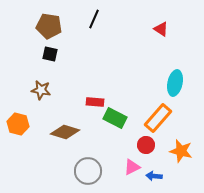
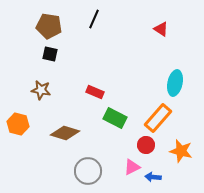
red rectangle: moved 10 px up; rotated 18 degrees clockwise
brown diamond: moved 1 px down
blue arrow: moved 1 px left, 1 px down
